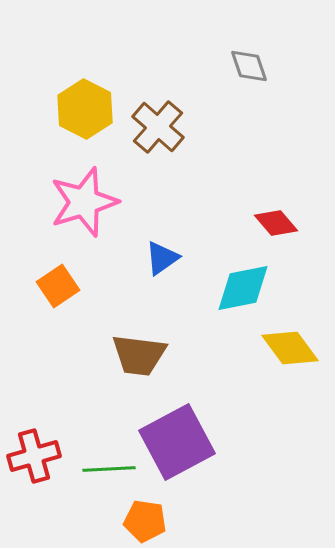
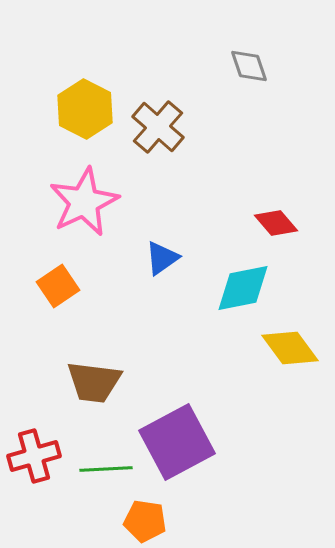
pink star: rotated 8 degrees counterclockwise
brown trapezoid: moved 45 px left, 27 px down
green line: moved 3 px left
